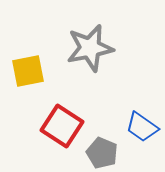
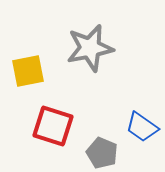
red square: moved 9 px left; rotated 15 degrees counterclockwise
